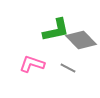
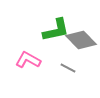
pink L-shape: moved 4 px left, 4 px up; rotated 10 degrees clockwise
